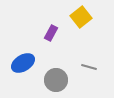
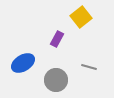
purple rectangle: moved 6 px right, 6 px down
